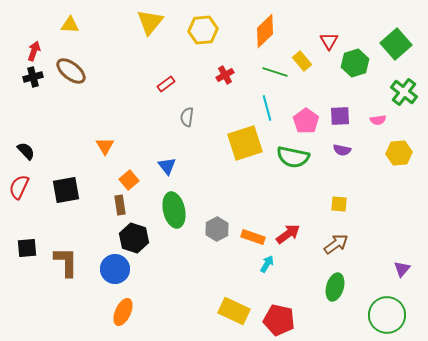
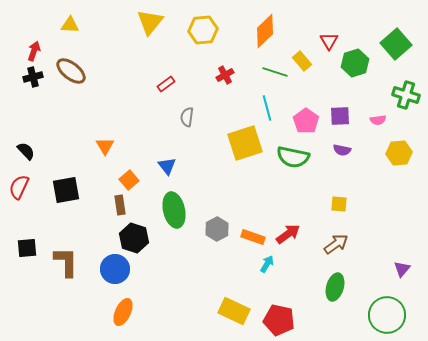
green cross at (404, 92): moved 2 px right, 3 px down; rotated 20 degrees counterclockwise
